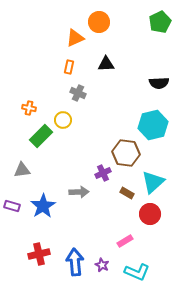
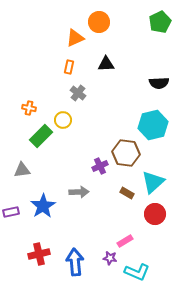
gray cross: rotated 14 degrees clockwise
purple cross: moved 3 px left, 7 px up
purple rectangle: moved 1 px left, 6 px down; rotated 28 degrees counterclockwise
red circle: moved 5 px right
purple star: moved 8 px right, 7 px up; rotated 16 degrees counterclockwise
